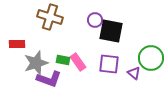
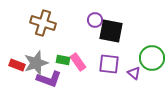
brown cross: moved 7 px left, 6 px down
red rectangle: moved 21 px down; rotated 21 degrees clockwise
green circle: moved 1 px right
